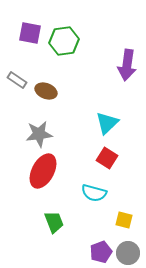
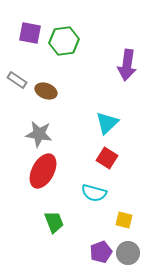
gray star: rotated 16 degrees clockwise
